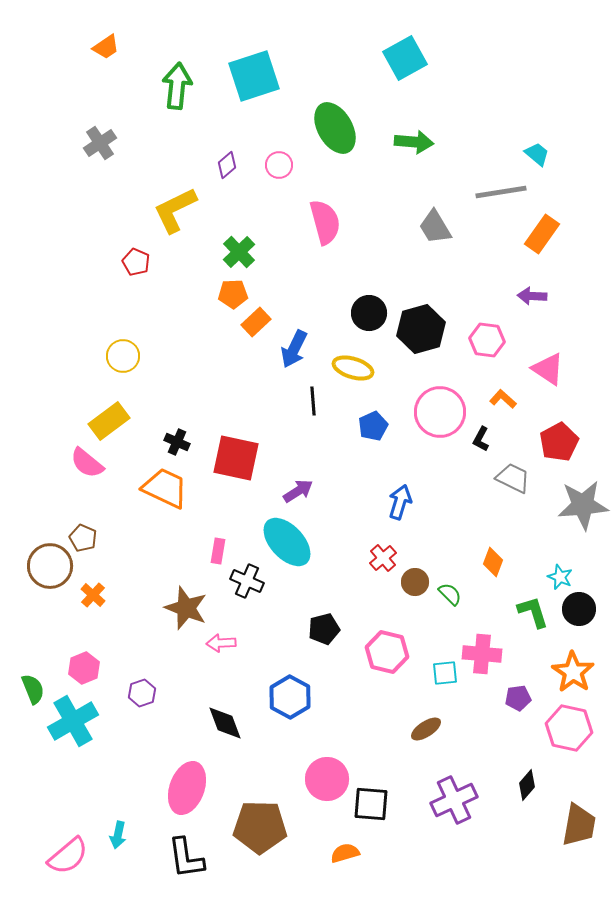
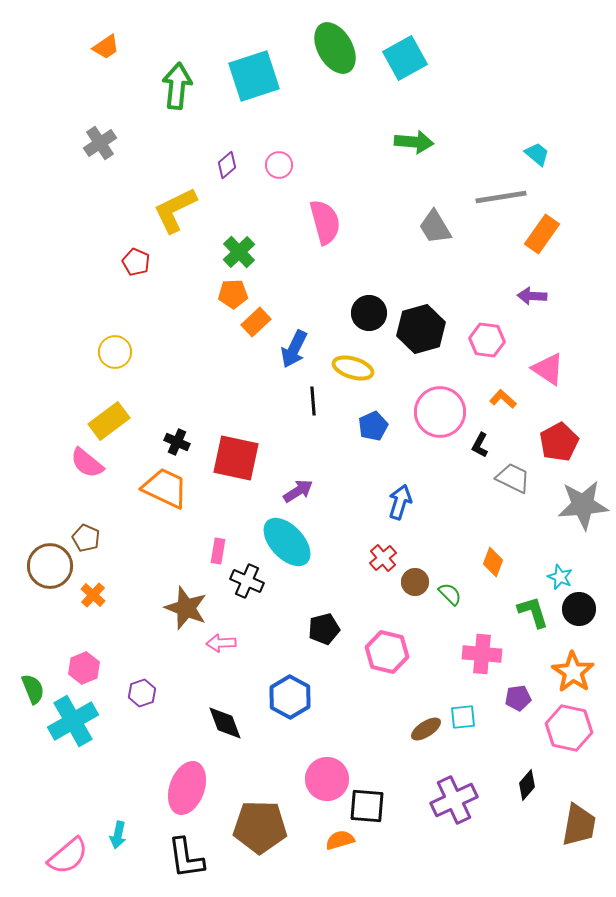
green ellipse at (335, 128): moved 80 px up
gray line at (501, 192): moved 5 px down
yellow circle at (123, 356): moved 8 px left, 4 px up
black L-shape at (481, 439): moved 1 px left, 6 px down
brown pentagon at (83, 538): moved 3 px right
cyan square at (445, 673): moved 18 px right, 44 px down
black square at (371, 804): moved 4 px left, 2 px down
orange semicircle at (345, 853): moved 5 px left, 13 px up
